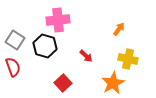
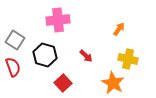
black hexagon: moved 9 px down
orange star: rotated 15 degrees counterclockwise
